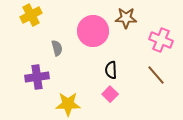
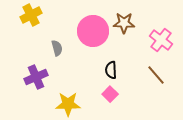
brown star: moved 2 px left, 5 px down
pink cross: rotated 15 degrees clockwise
purple cross: moved 1 px left; rotated 15 degrees counterclockwise
